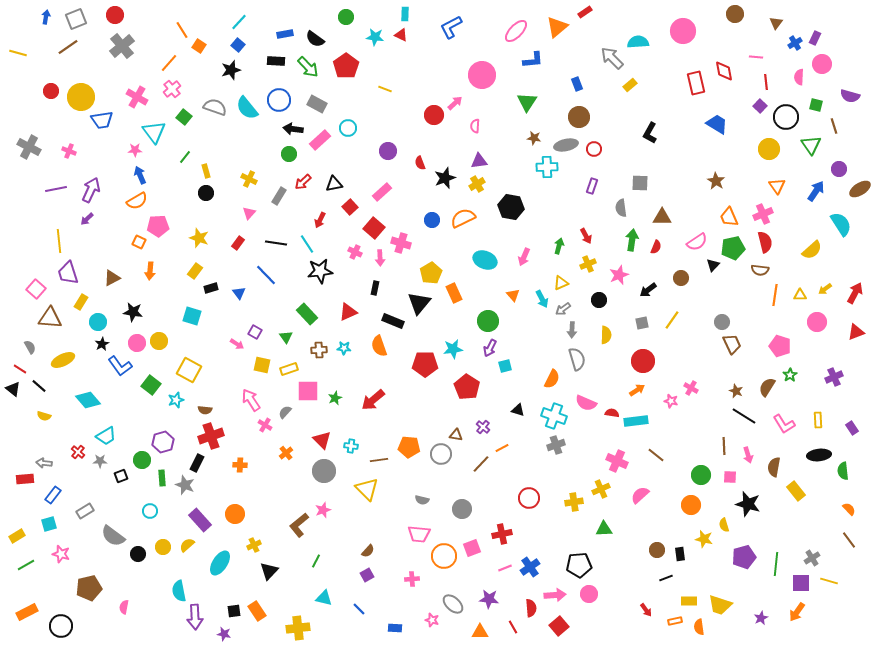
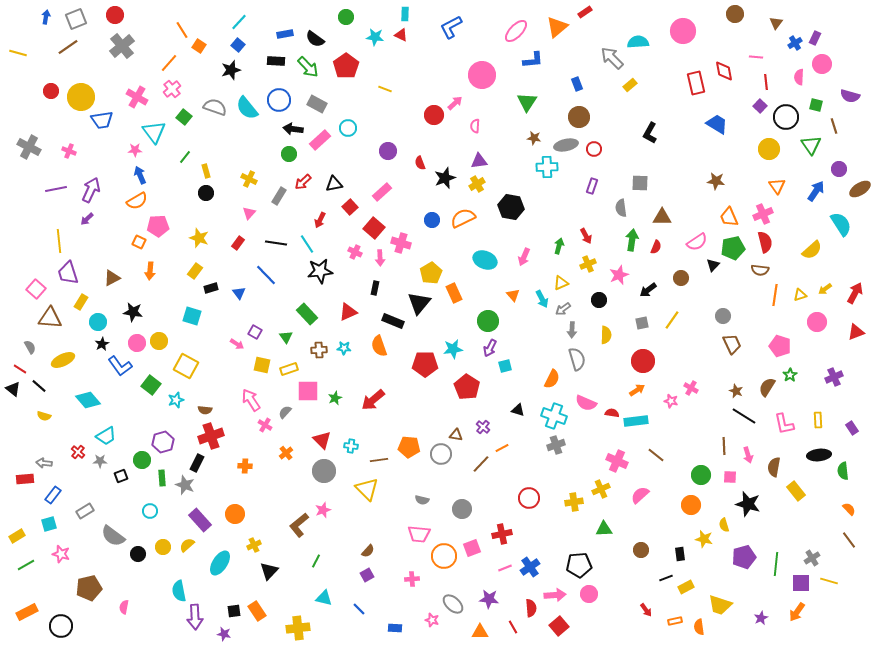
brown star at (716, 181): rotated 24 degrees counterclockwise
yellow triangle at (800, 295): rotated 16 degrees counterclockwise
gray circle at (722, 322): moved 1 px right, 6 px up
yellow square at (189, 370): moved 3 px left, 4 px up
pink L-shape at (784, 424): rotated 20 degrees clockwise
orange cross at (240, 465): moved 5 px right, 1 px down
brown circle at (657, 550): moved 16 px left
yellow rectangle at (689, 601): moved 3 px left, 14 px up; rotated 28 degrees counterclockwise
